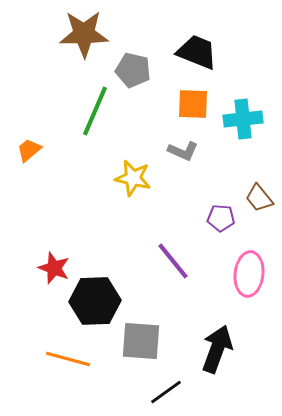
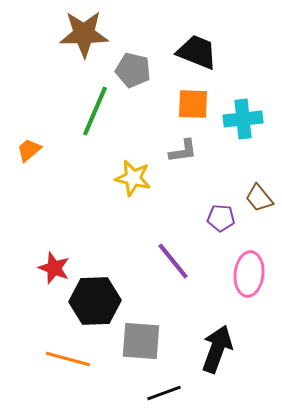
gray L-shape: rotated 32 degrees counterclockwise
black line: moved 2 px left, 1 px down; rotated 16 degrees clockwise
